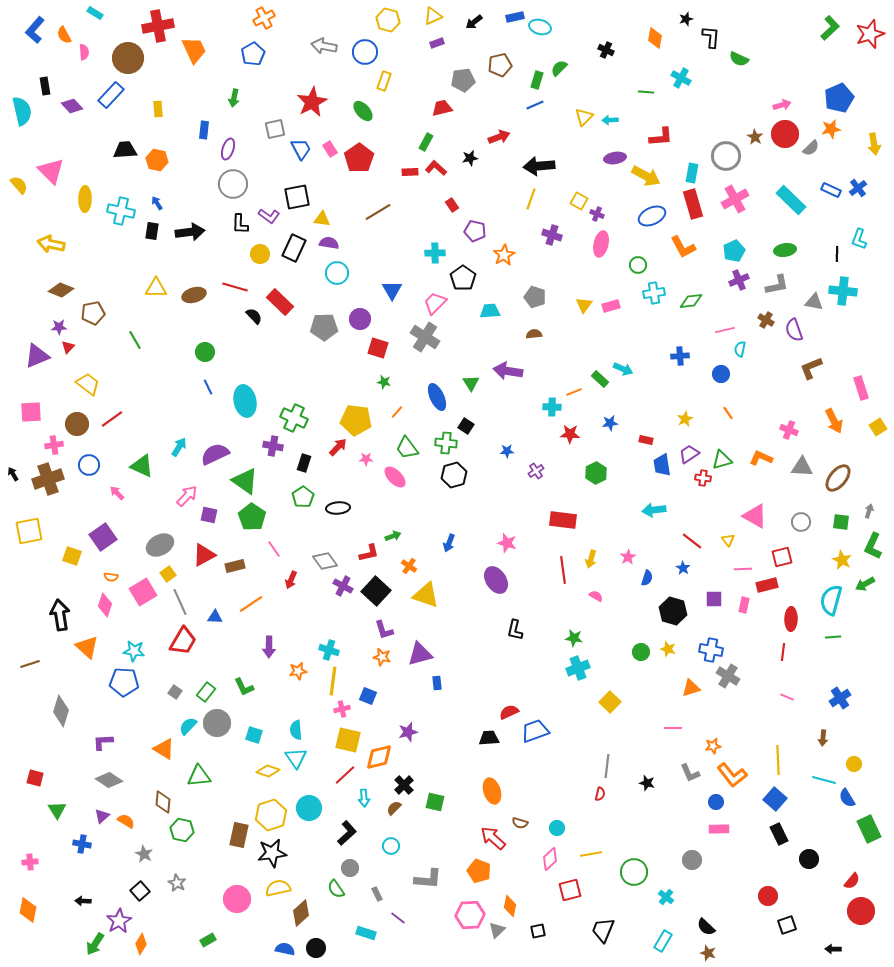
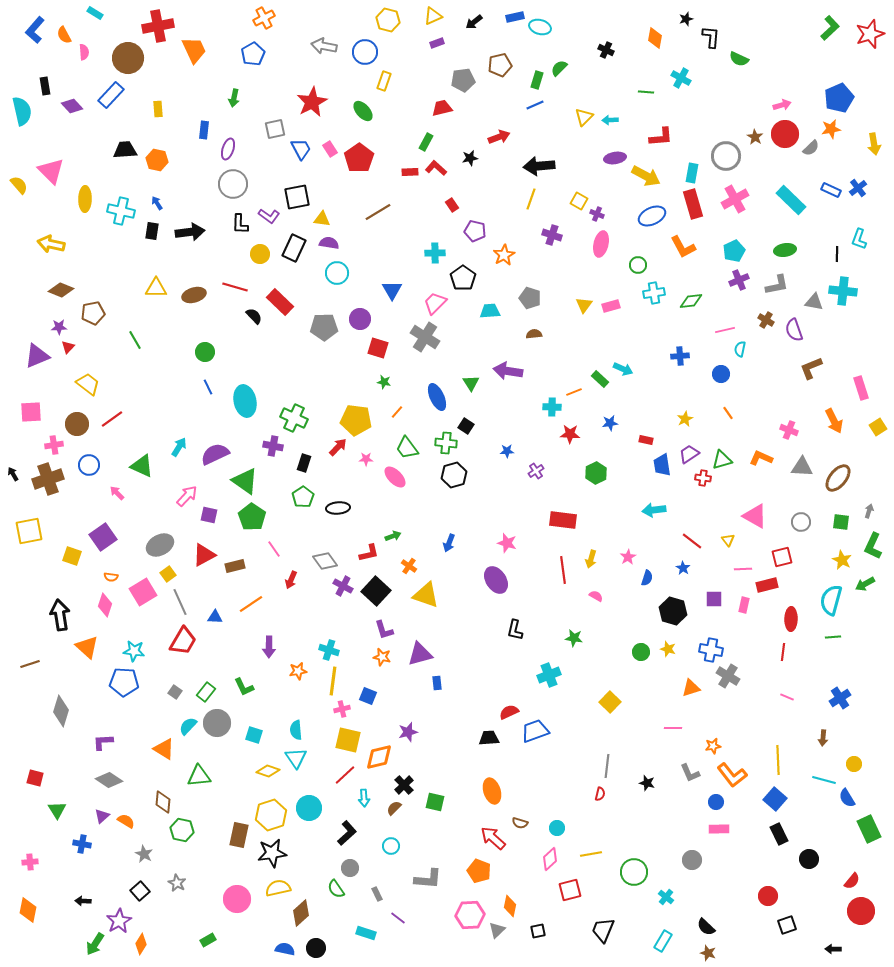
gray pentagon at (535, 297): moved 5 px left, 1 px down
cyan cross at (578, 668): moved 29 px left, 7 px down
